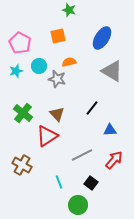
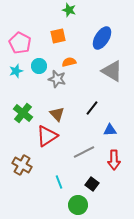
gray line: moved 2 px right, 3 px up
red arrow: rotated 138 degrees clockwise
black square: moved 1 px right, 1 px down
